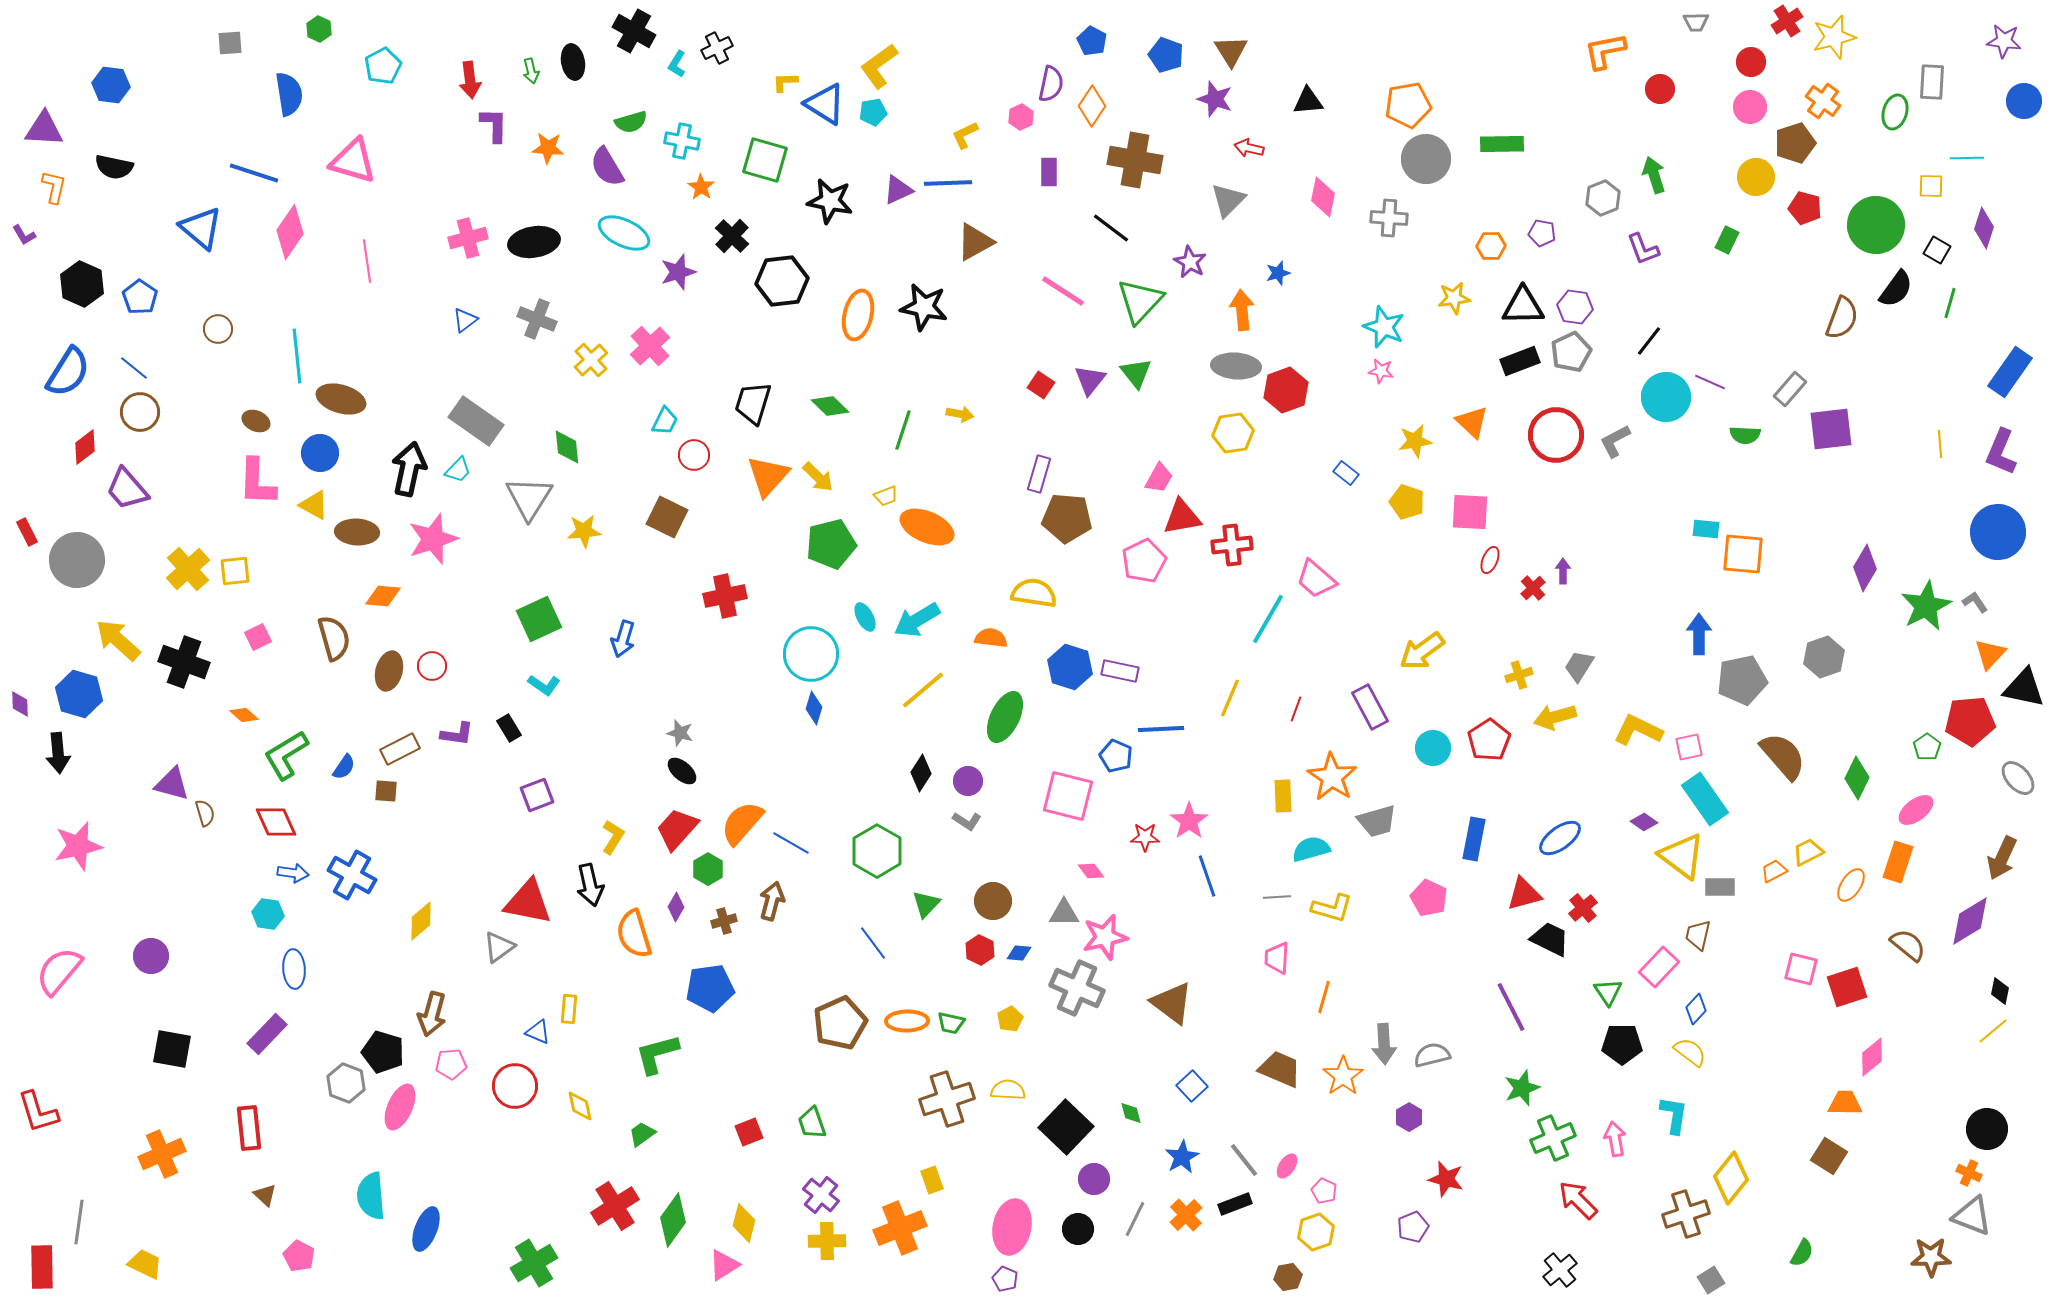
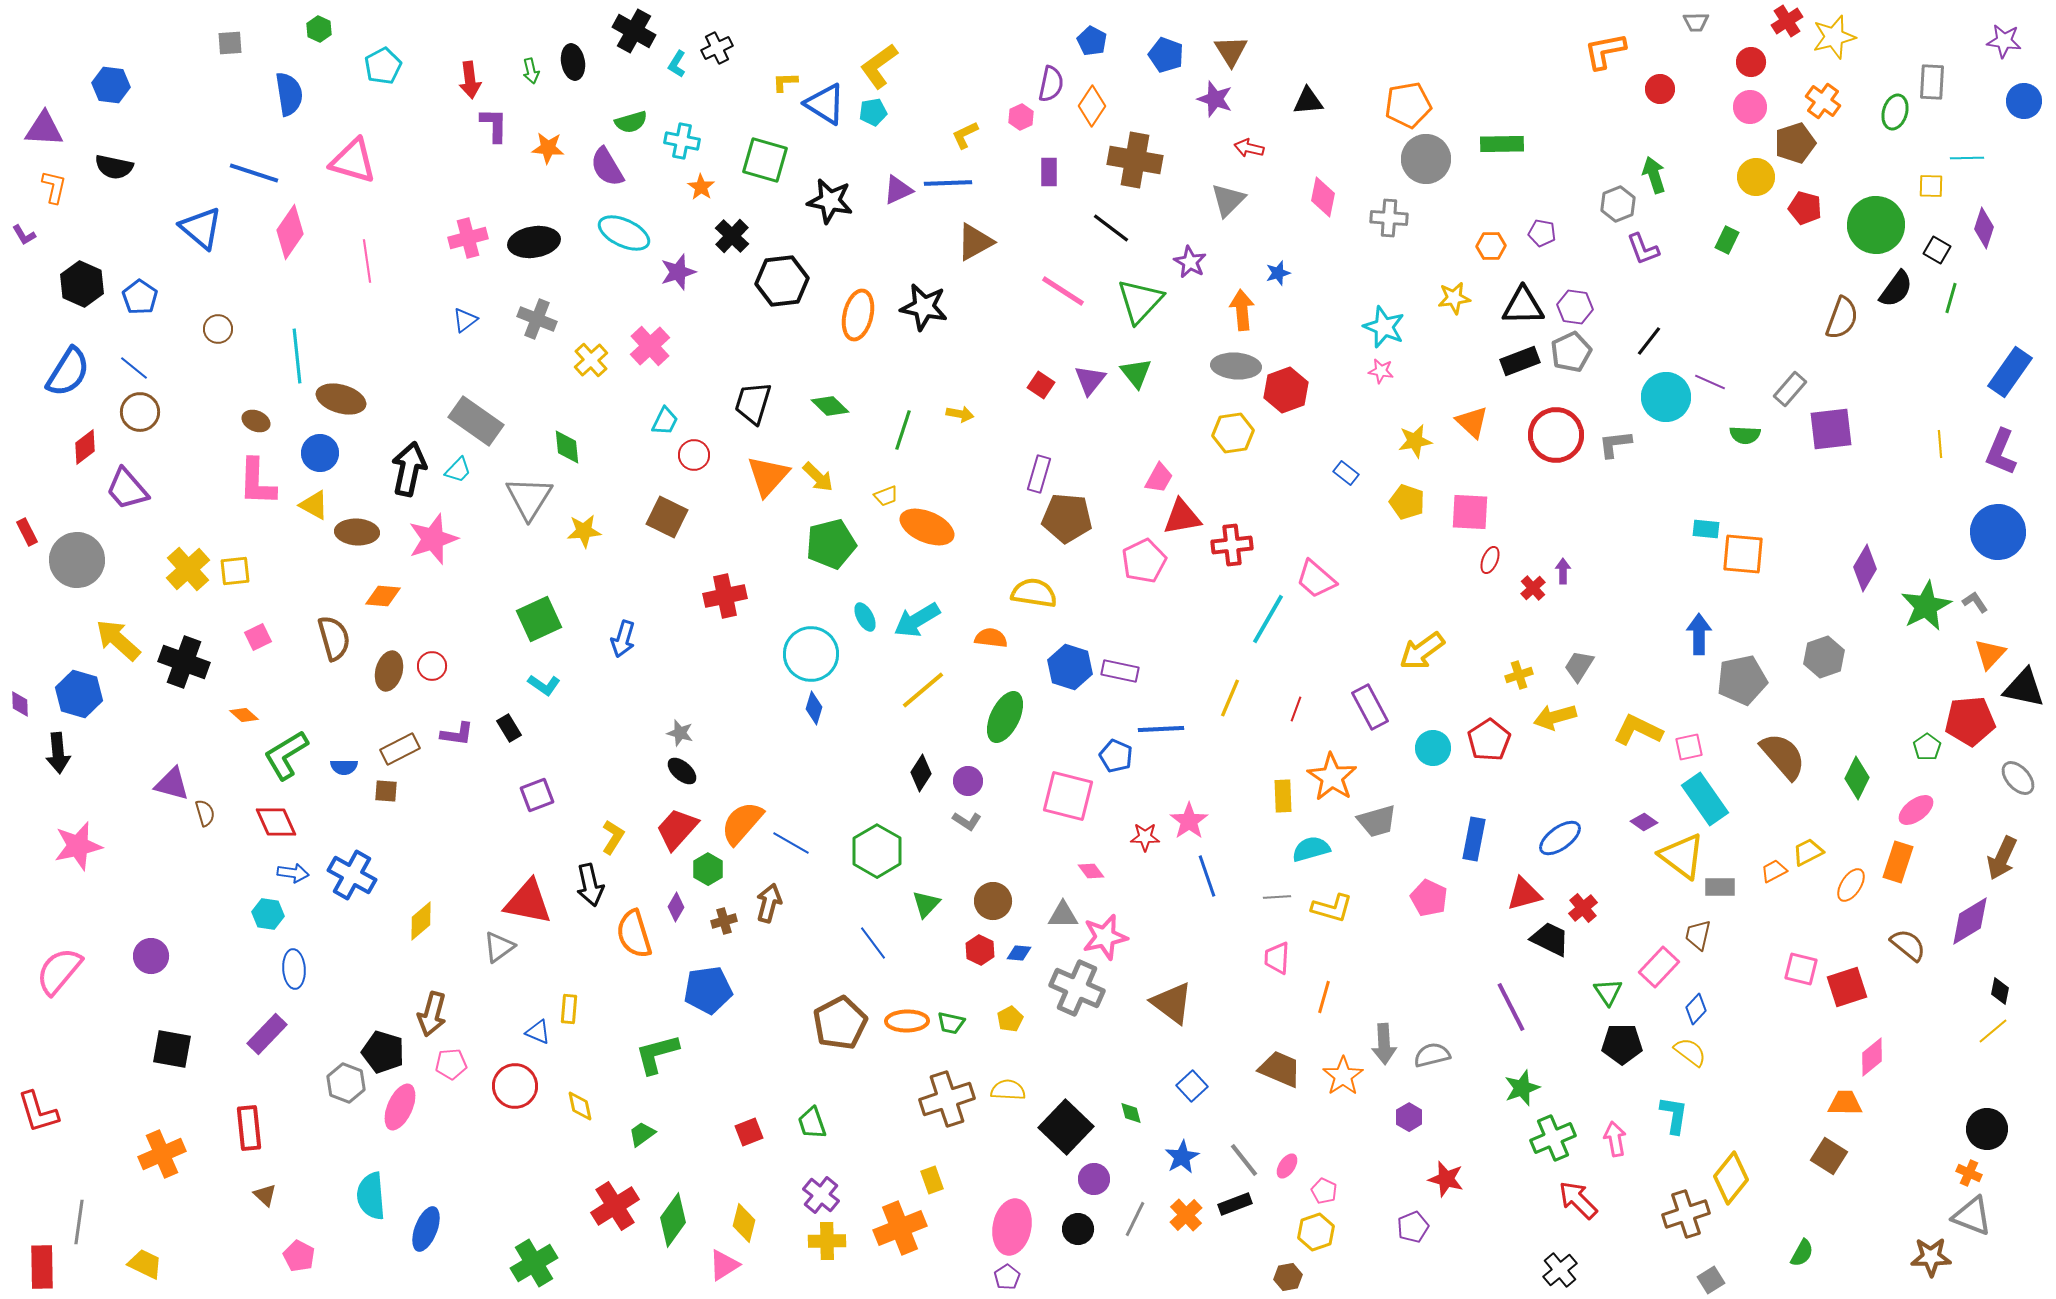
gray hexagon at (1603, 198): moved 15 px right, 6 px down
green line at (1950, 303): moved 1 px right, 5 px up
gray L-shape at (1615, 441): moved 3 px down; rotated 21 degrees clockwise
blue semicircle at (344, 767): rotated 56 degrees clockwise
brown arrow at (772, 901): moved 3 px left, 2 px down
gray triangle at (1064, 913): moved 1 px left, 2 px down
blue pentagon at (710, 988): moved 2 px left, 2 px down
brown pentagon at (840, 1023): rotated 4 degrees counterclockwise
purple pentagon at (1005, 1279): moved 2 px right, 2 px up; rotated 15 degrees clockwise
